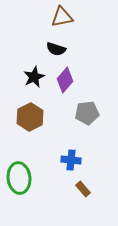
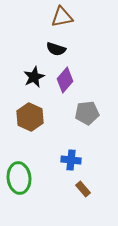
brown hexagon: rotated 8 degrees counterclockwise
